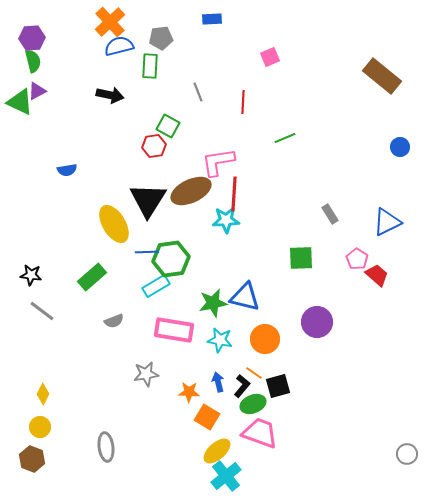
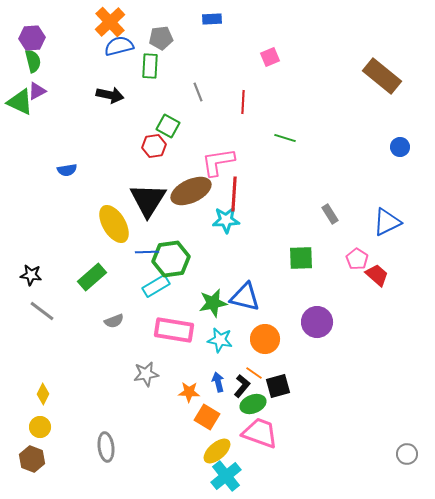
green line at (285, 138): rotated 40 degrees clockwise
